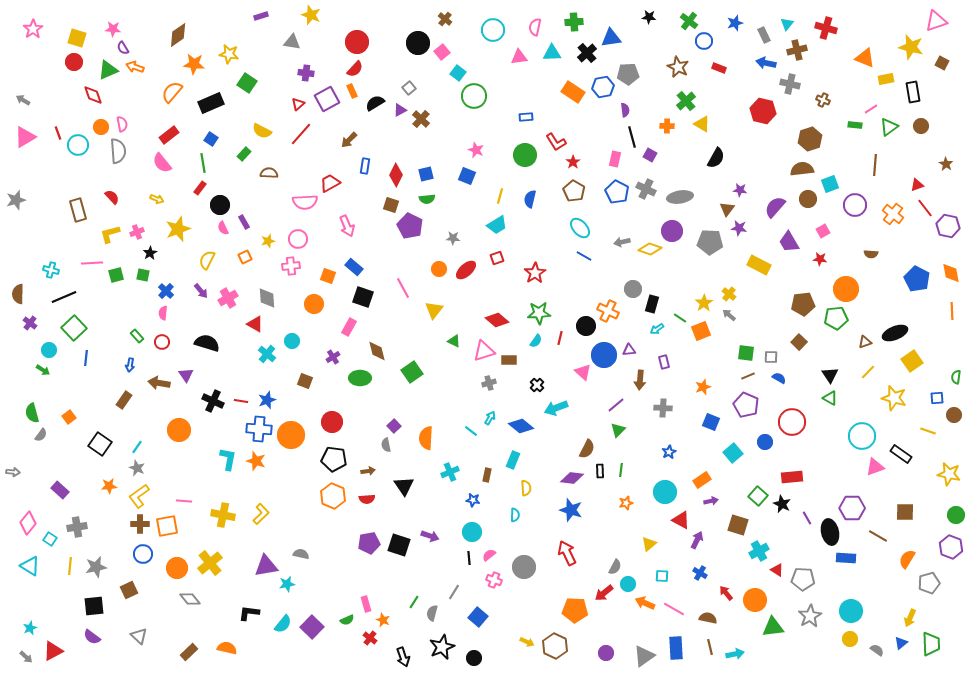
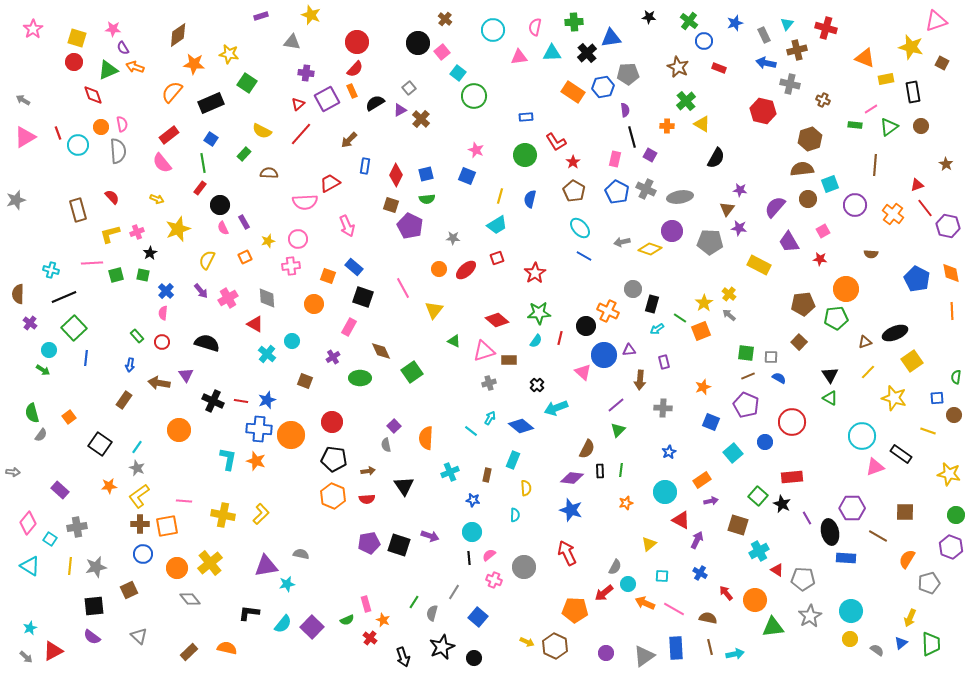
brown diamond at (377, 351): moved 4 px right; rotated 10 degrees counterclockwise
